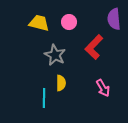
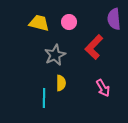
gray star: rotated 20 degrees clockwise
